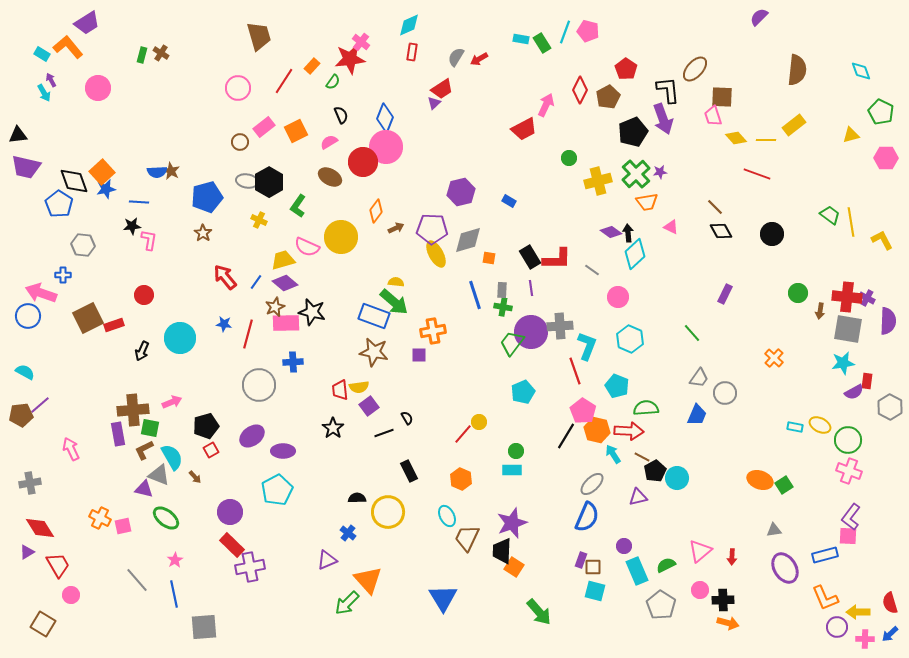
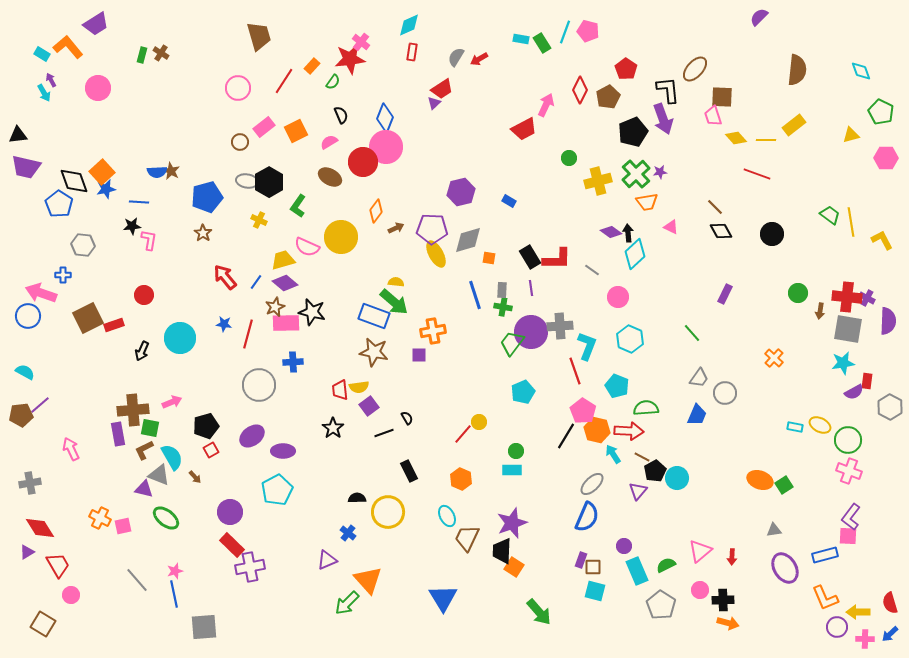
purple trapezoid at (87, 23): moved 9 px right, 1 px down
purple triangle at (638, 497): moved 6 px up; rotated 36 degrees counterclockwise
pink star at (175, 560): moved 11 px down; rotated 14 degrees clockwise
